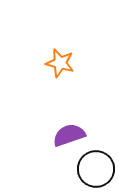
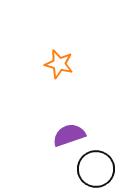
orange star: moved 1 px left, 1 px down
